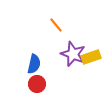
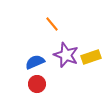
orange line: moved 4 px left, 1 px up
purple star: moved 7 px left, 1 px down
blue semicircle: moved 1 px right, 2 px up; rotated 126 degrees counterclockwise
